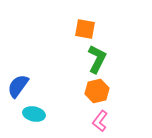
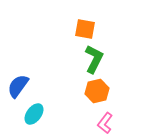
green L-shape: moved 3 px left
cyan ellipse: rotated 65 degrees counterclockwise
pink L-shape: moved 5 px right, 2 px down
